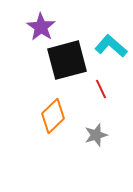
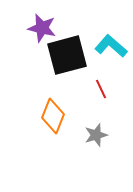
purple star: moved 1 px right, 1 px down; rotated 20 degrees counterclockwise
black square: moved 5 px up
orange diamond: rotated 24 degrees counterclockwise
